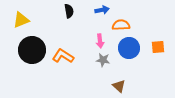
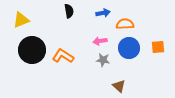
blue arrow: moved 1 px right, 3 px down
orange semicircle: moved 4 px right, 1 px up
pink arrow: rotated 88 degrees clockwise
